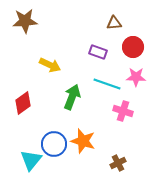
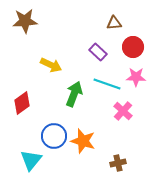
purple rectangle: rotated 24 degrees clockwise
yellow arrow: moved 1 px right
green arrow: moved 2 px right, 3 px up
red diamond: moved 1 px left
pink cross: rotated 24 degrees clockwise
blue circle: moved 8 px up
brown cross: rotated 14 degrees clockwise
